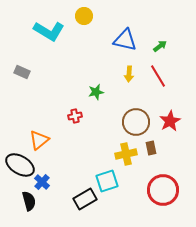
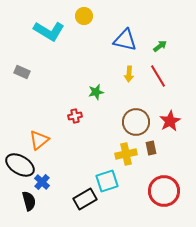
red circle: moved 1 px right, 1 px down
